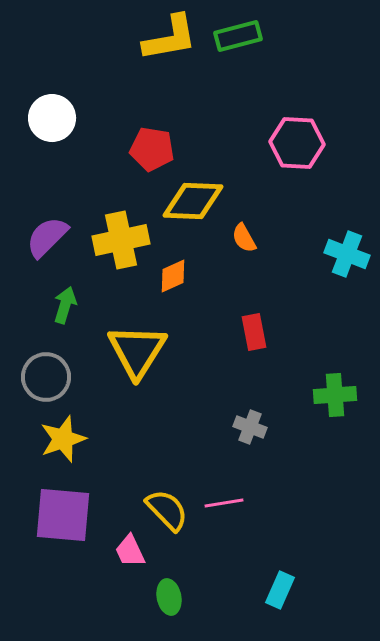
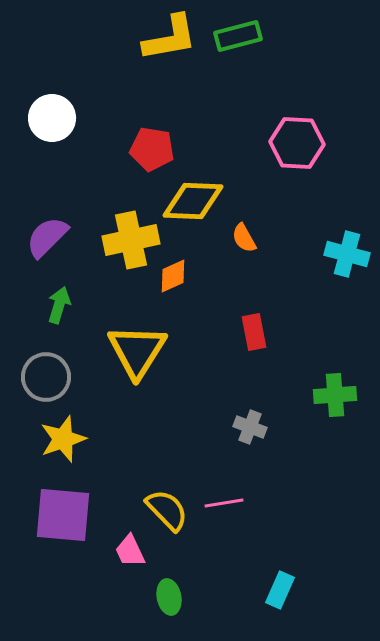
yellow cross: moved 10 px right
cyan cross: rotated 6 degrees counterclockwise
green arrow: moved 6 px left
